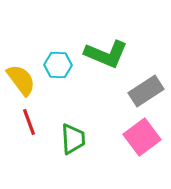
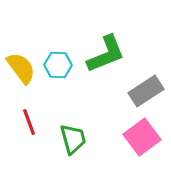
green L-shape: rotated 45 degrees counterclockwise
yellow semicircle: moved 12 px up
green trapezoid: rotated 12 degrees counterclockwise
